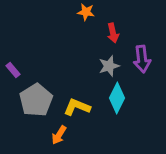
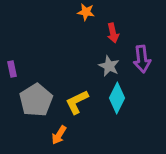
gray star: rotated 30 degrees counterclockwise
purple rectangle: moved 1 px left, 1 px up; rotated 28 degrees clockwise
yellow L-shape: moved 5 px up; rotated 48 degrees counterclockwise
